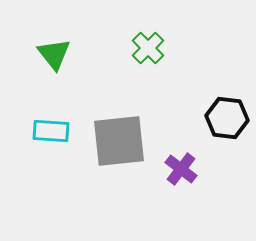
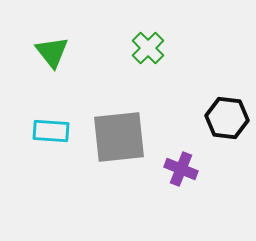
green triangle: moved 2 px left, 2 px up
gray square: moved 4 px up
purple cross: rotated 16 degrees counterclockwise
